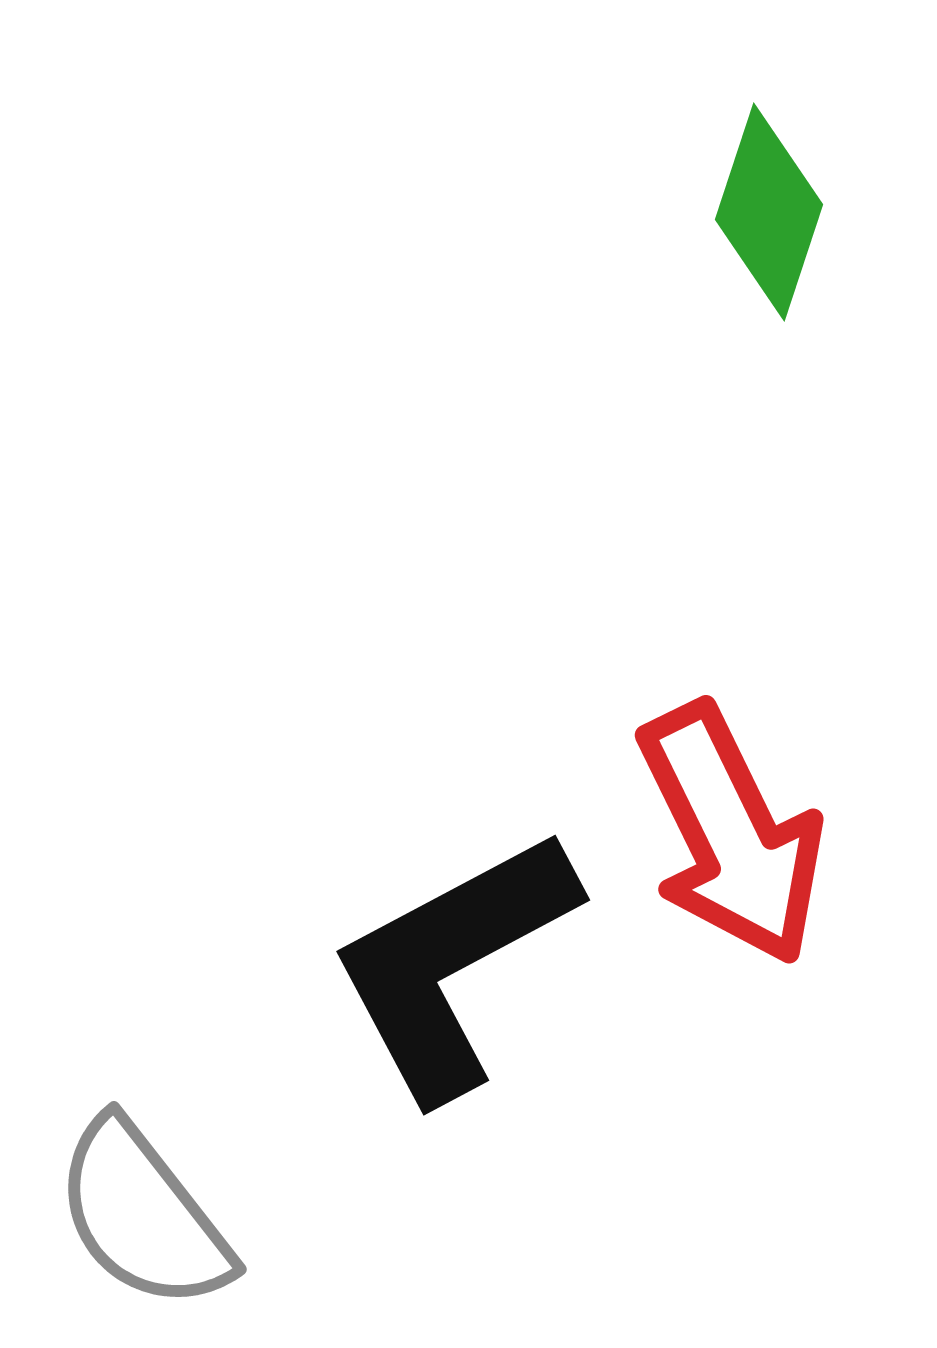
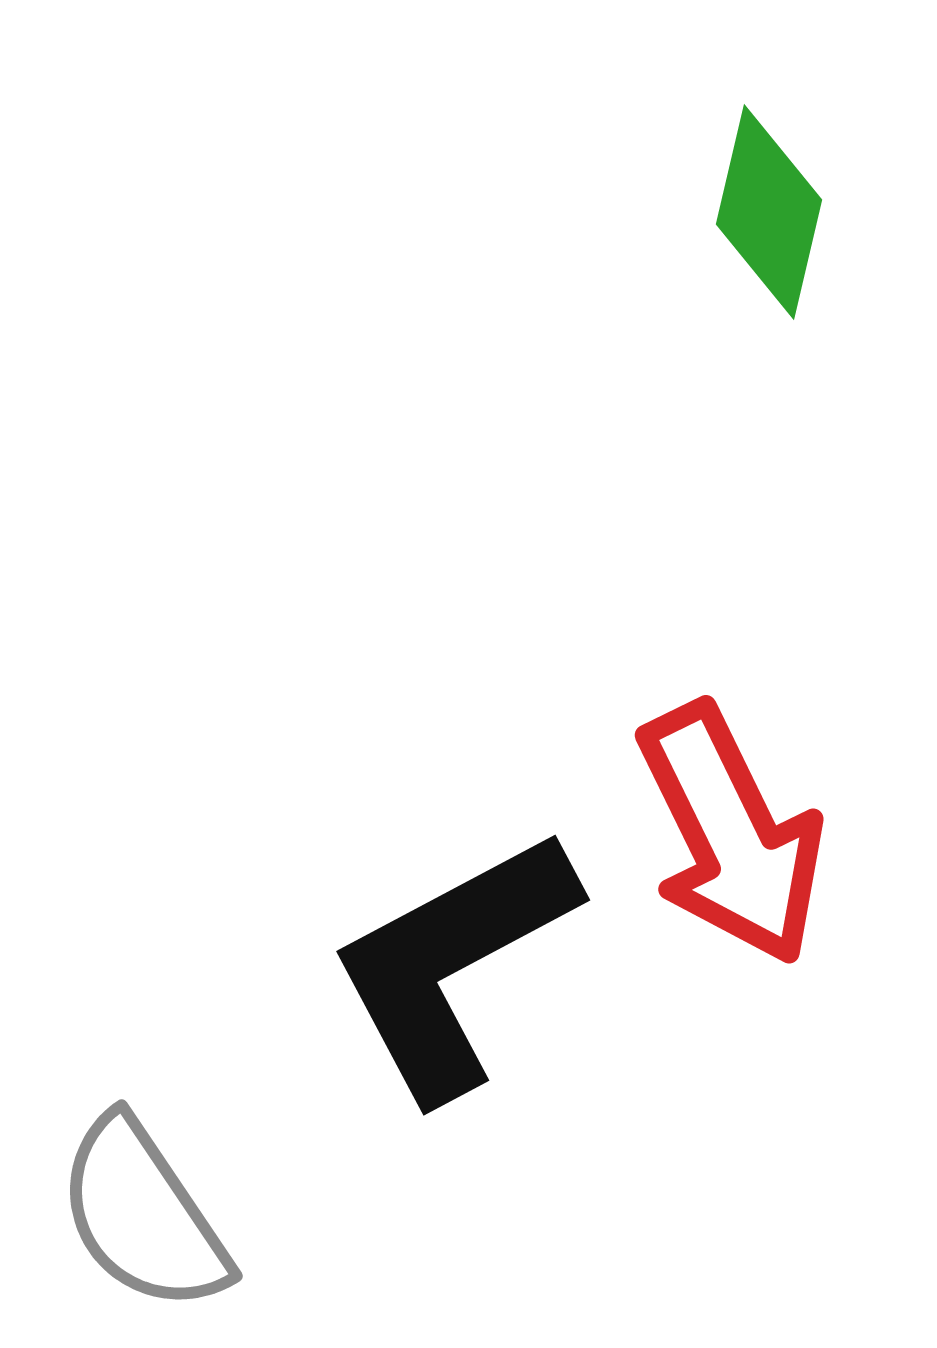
green diamond: rotated 5 degrees counterclockwise
gray semicircle: rotated 4 degrees clockwise
